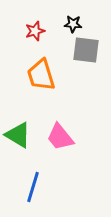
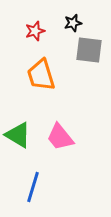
black star: moved 1 px up; rotated 18 degrees counterclockwise
gray square: moved 3 px right
